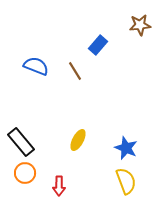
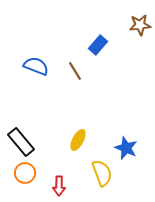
yellow semicircle: moved 24 px left, 8 px up
